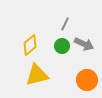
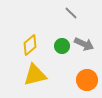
gray line: moved 6 px right, 11 px up; rotated 72 degrees counterclockwise
yellow triangle: moved 2 px left
